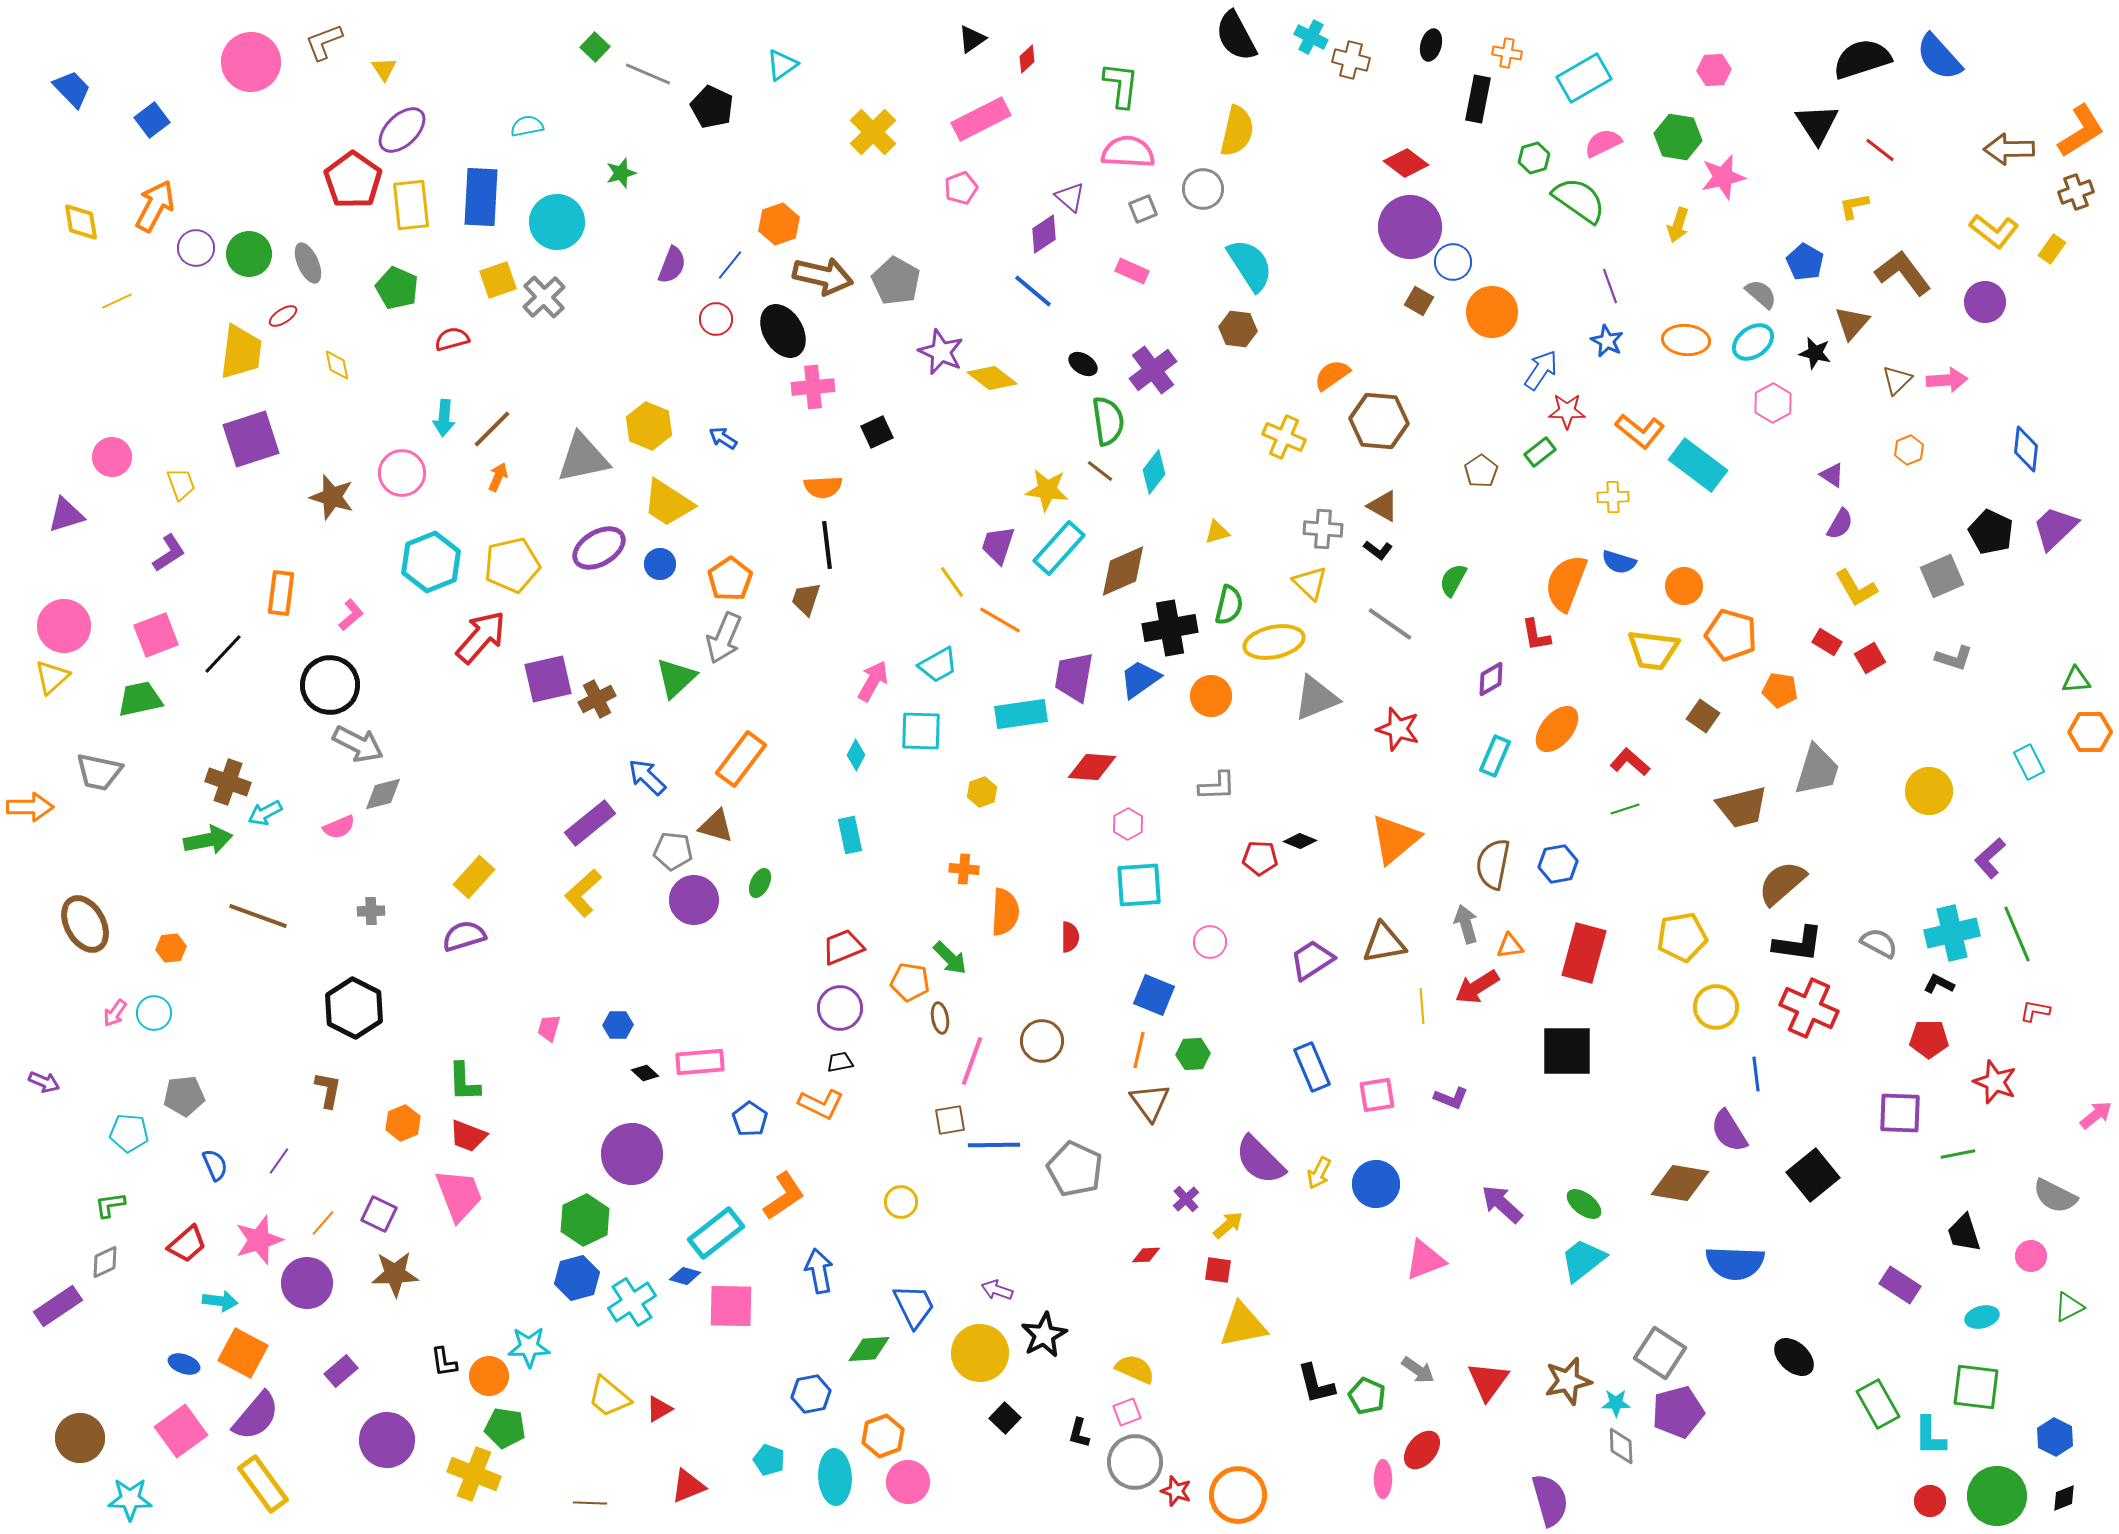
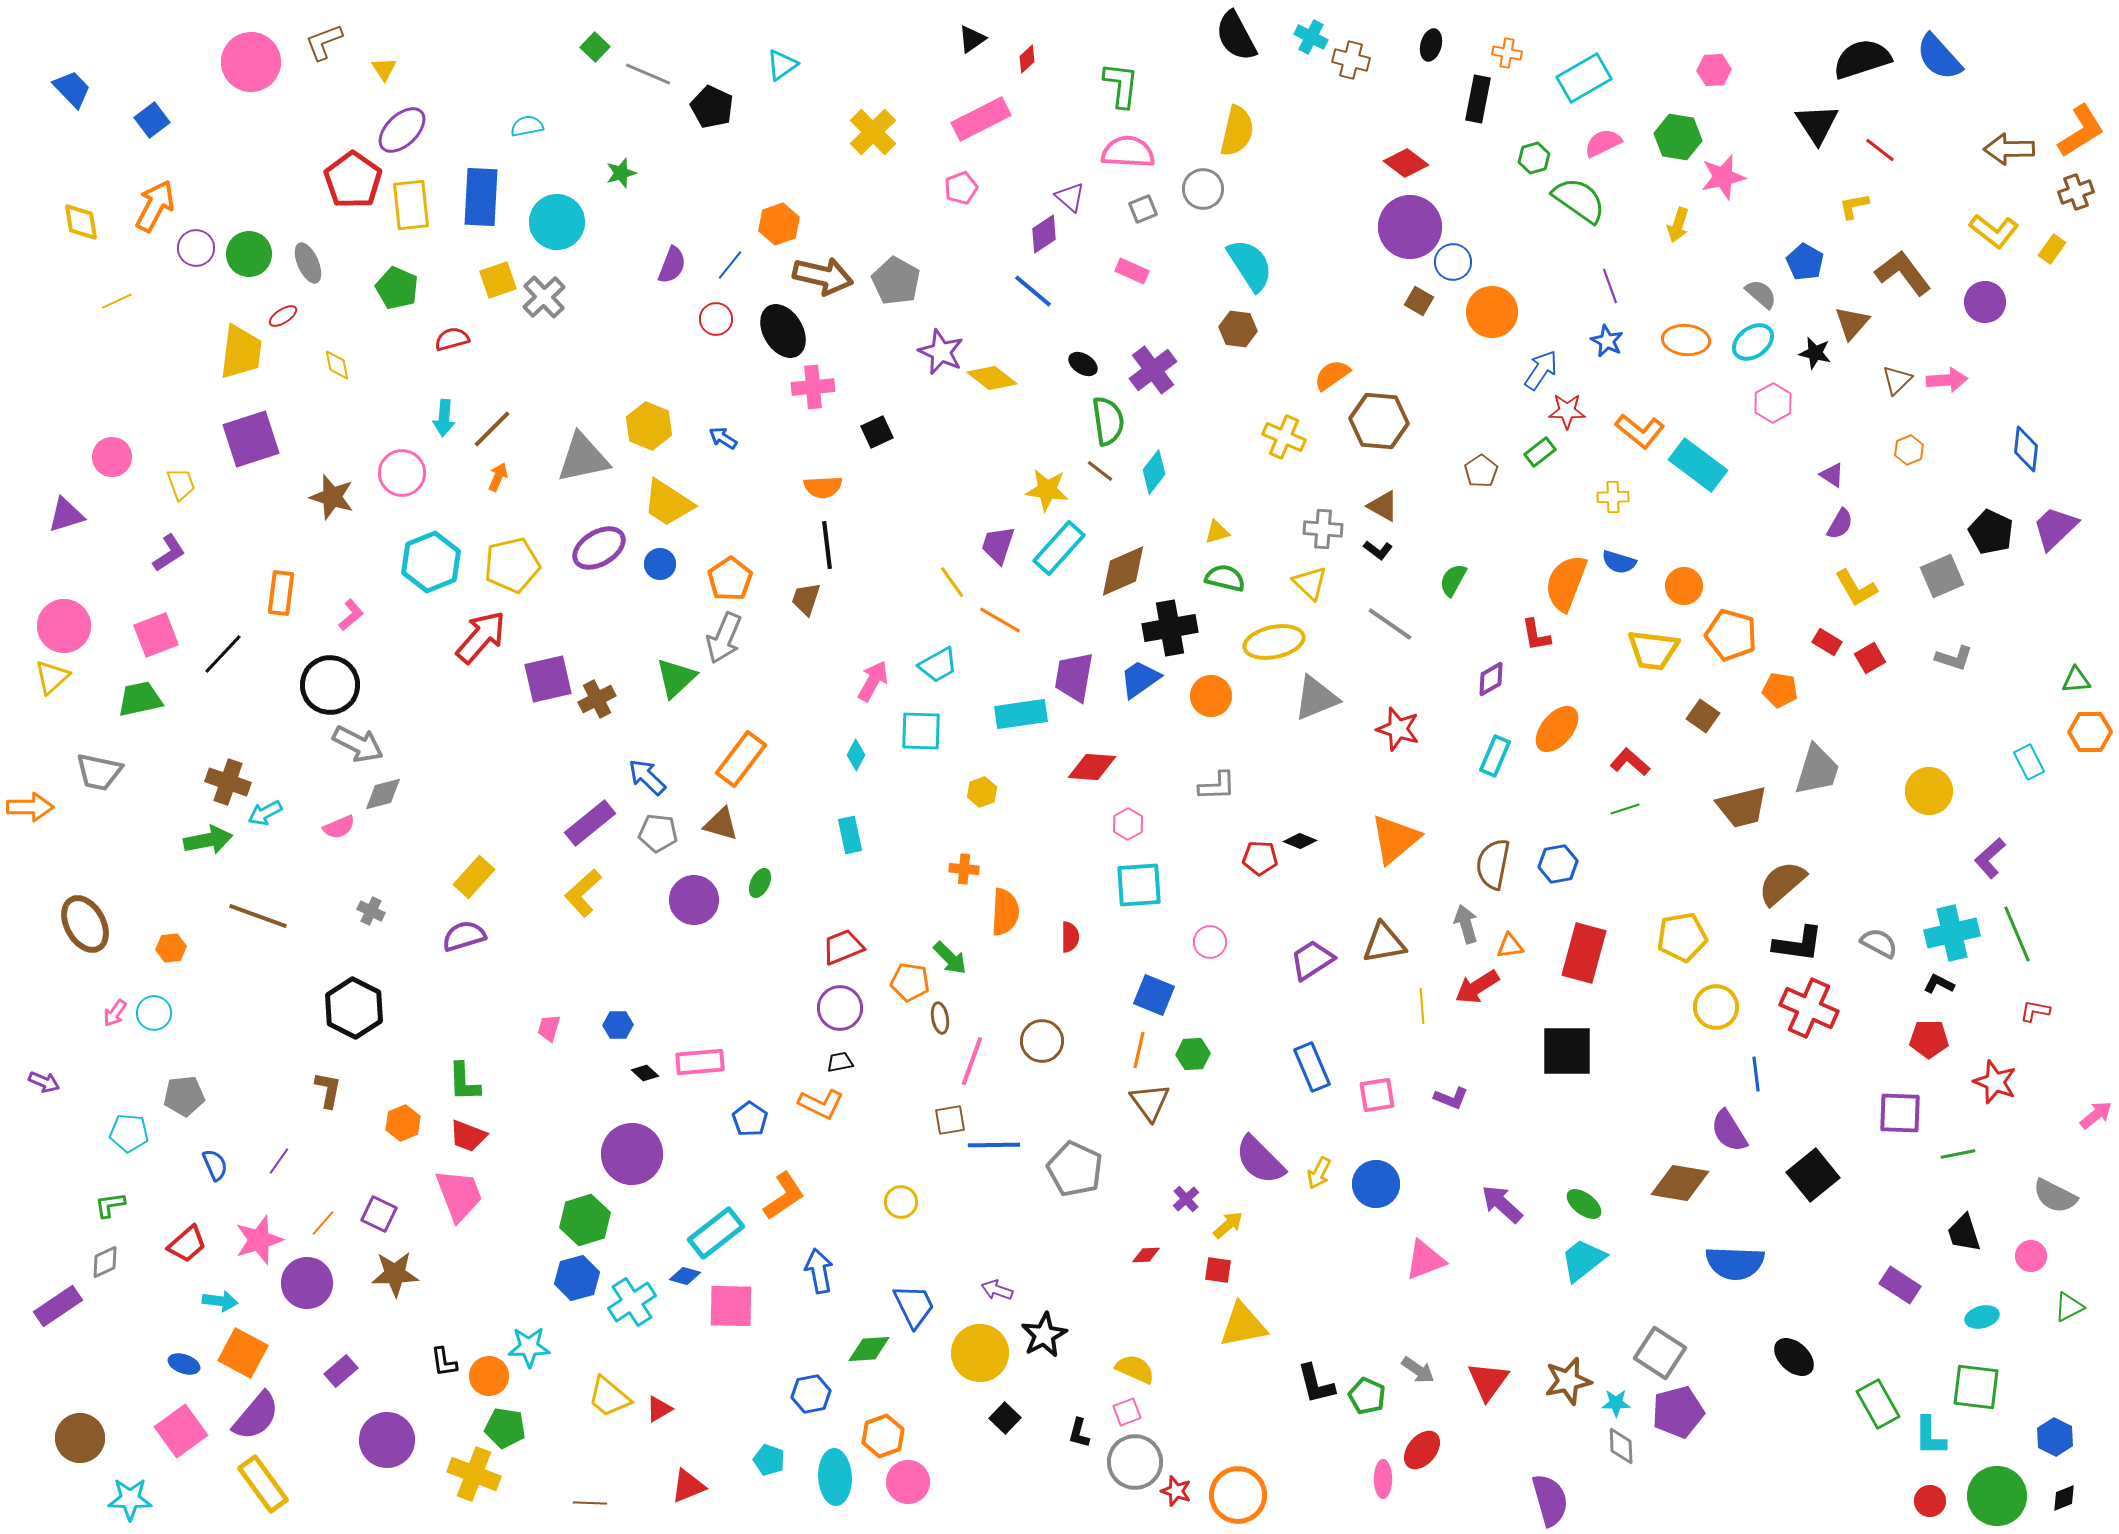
green semicircle at (1229, 605): moved 4 px left, 27 px up; rotated 90 degrees counterclockwise
brown triangle at (716, 826): moved 5 px right, 2 px up
gray pentagon at (673, 851): moved 15 px left, 18 px up
gray cross at (371, 911): rotated 28 degrees clockwise
green hexagon at (585, 1220): rotated 9 degrees clockwise
